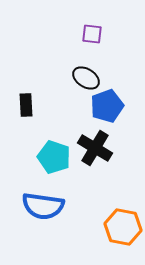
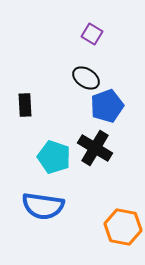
purple square: rotated 25 degrees clockwise
black rectangle: moved 1 px left
